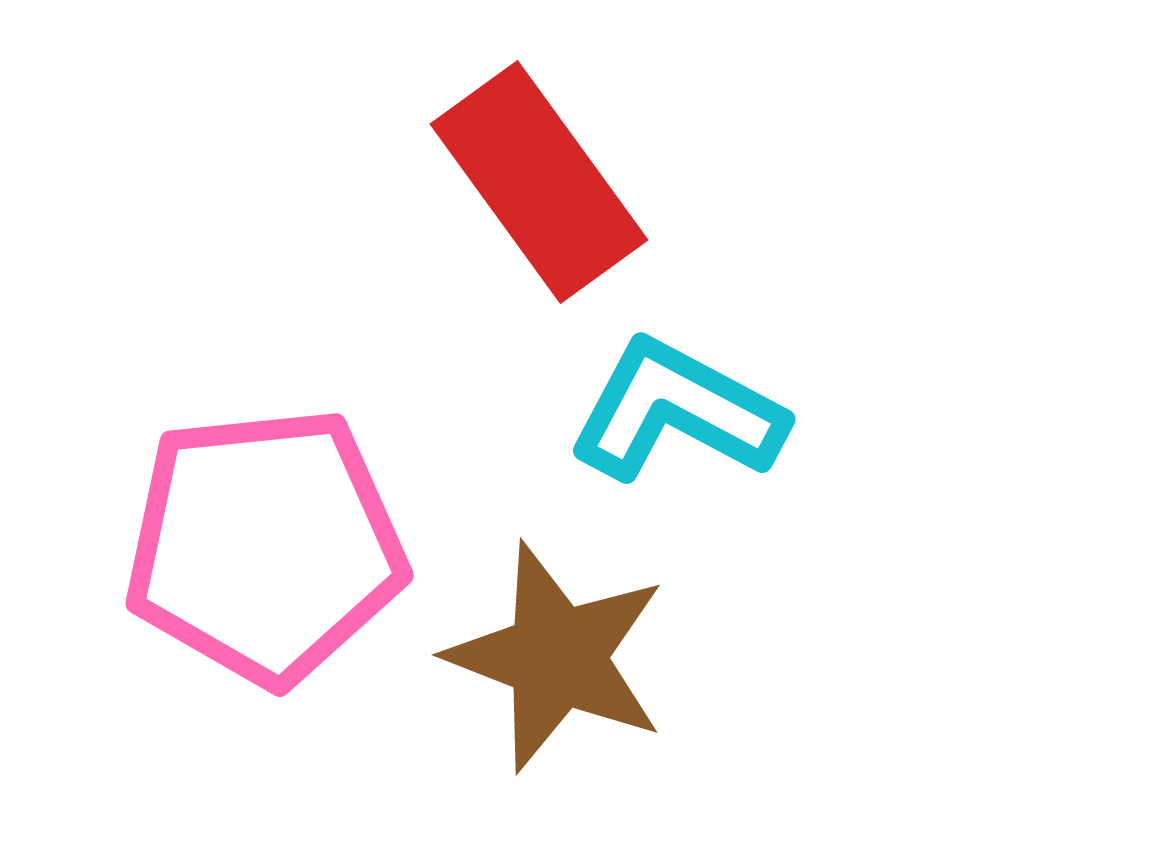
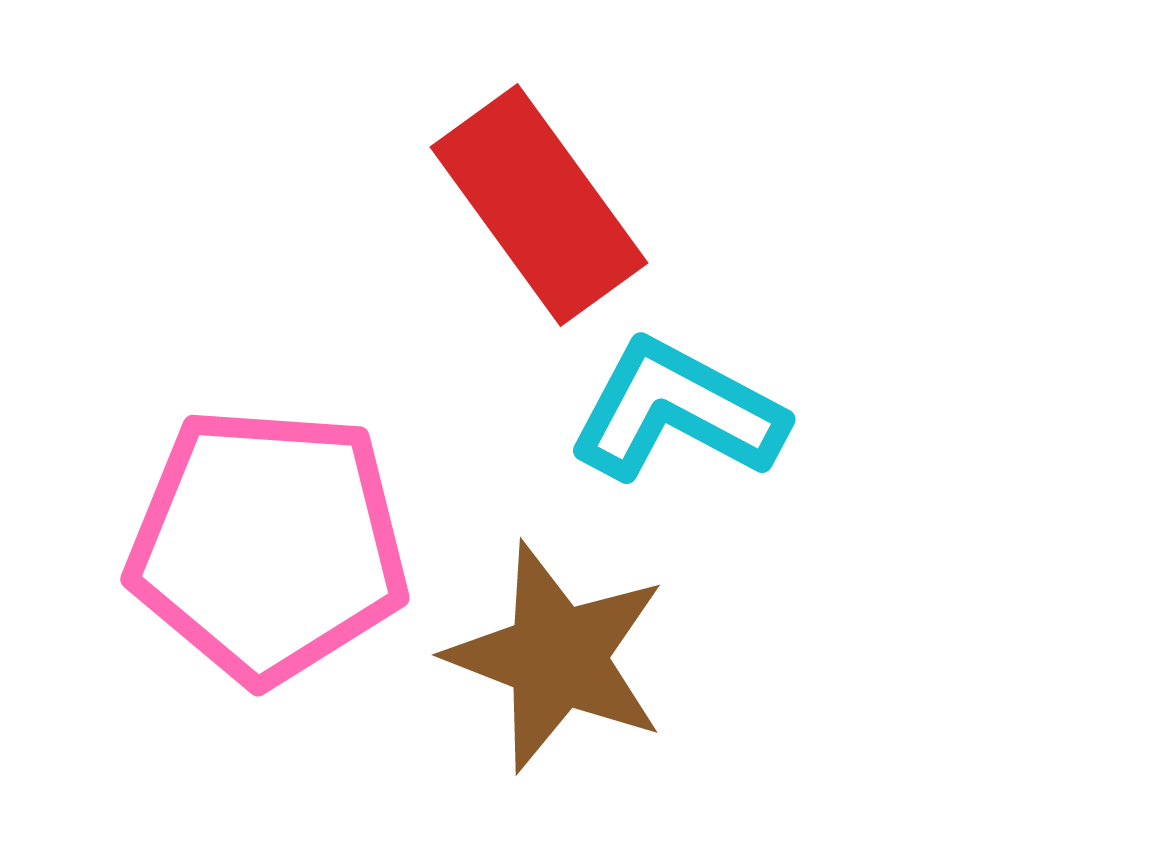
red rectangle: moved 23 px down
pink pentagon: moved 3 px right, 1 px up; rotated 10 degrees clockwise
